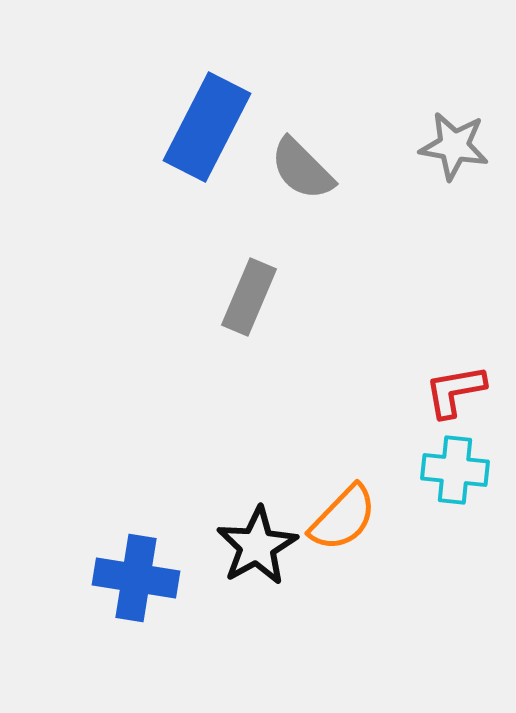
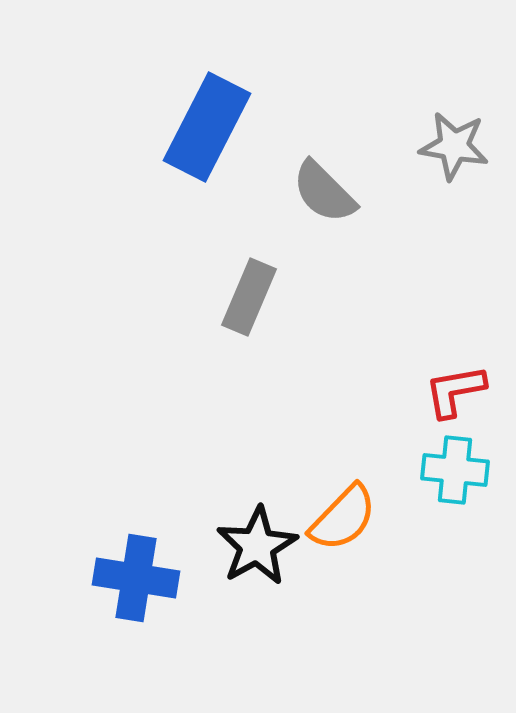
gray semicircle: moved 22 px right, 23 px down
